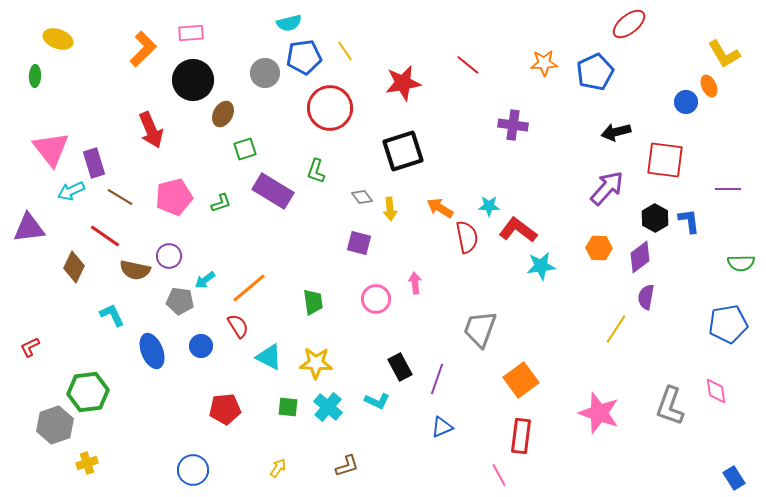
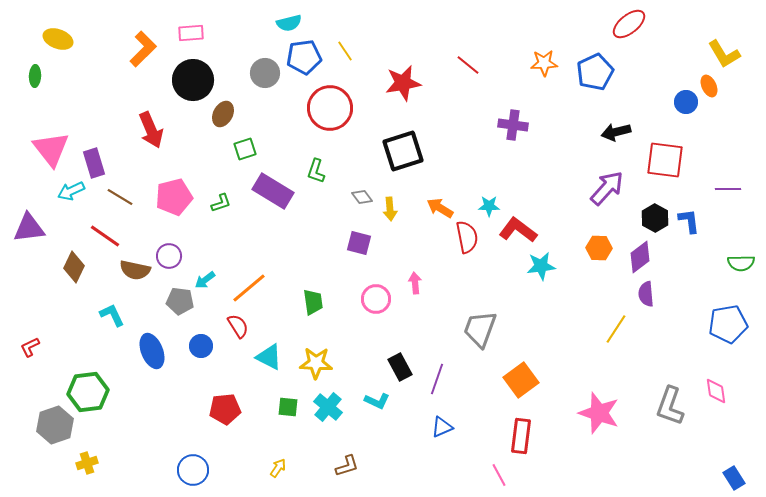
purple semicircle at (646, 297): moved 3 px up; rotated 15 degrees counterclockwise
